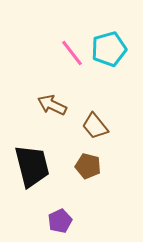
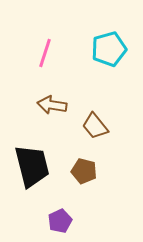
pink line: moved 27 px left; rotated 56 degrees clockwise
brown arrow: rotated 16 degrees counterclockwise
brown pentagon: moved 4 px left, 5 px down
